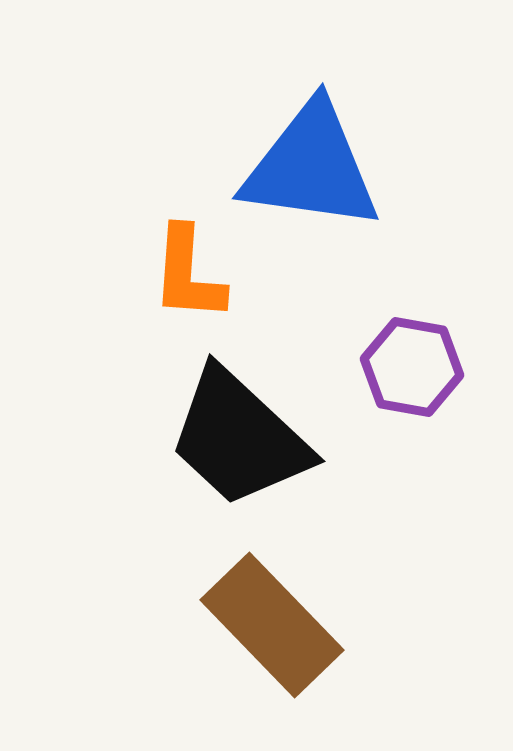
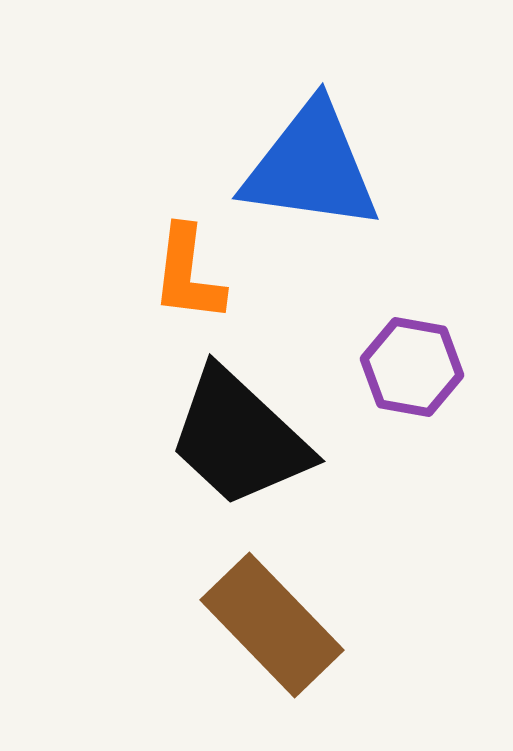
orange L-shape: rotated 3 degrees clockwise
